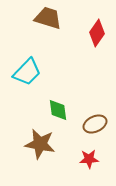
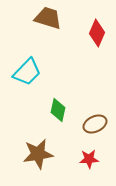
red diamond: rotated 12 degrees counterclockwise
green diamond: rotated 20 degrees clockwise
brown star: moved 2 px left, 10 px down; rotated 20 degrees counterclockwise
